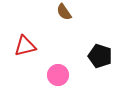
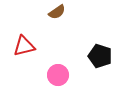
brown semicircle: moved 7 px left; rotated 90 degrees counterclockwise
red triangle: moved 1 px left
